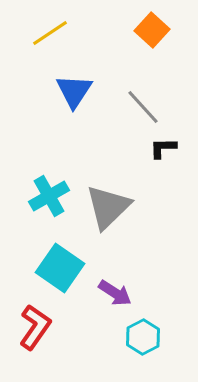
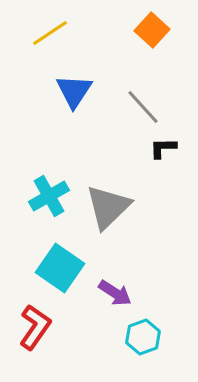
cyan hexagon: rotated 8 degrees clockwise
